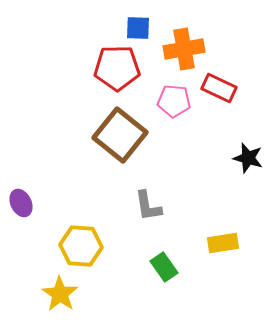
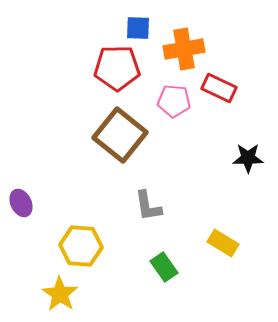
black star: rotated 16 degrees counterclockwise
yellow rectangle: rotated 40 degrees clockwise
